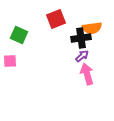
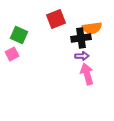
purple arrow: rotated 40 degrees clockwise
pink square: moved 2 px right, 7 px up; rotated 24 degrees counterclockwise
